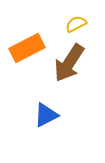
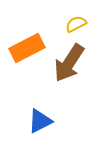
blue triangle: moved 6 px left, 6 px down
